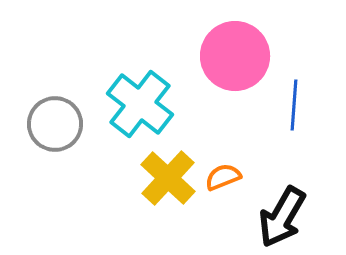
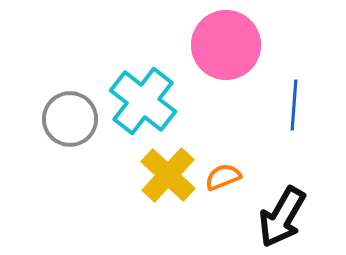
pink circle: moved 9 px left, 11 px up
cyan cross: moved 3 px right, 3 px up
gray circle: moved 15 px right, 5 px up
yellow cross: moved 3 px up
